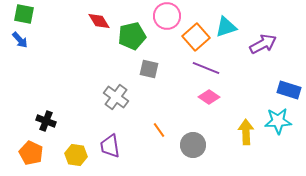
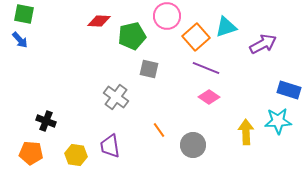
red diamond: rotated 55 degrees counterclockwise
orange pentagon: rotated 20 degrees counterclockwise
